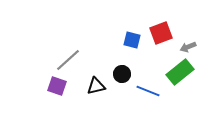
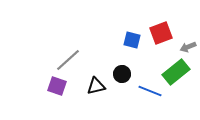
green rectangle: moved 4 px left
blue line: moved 2 px right
